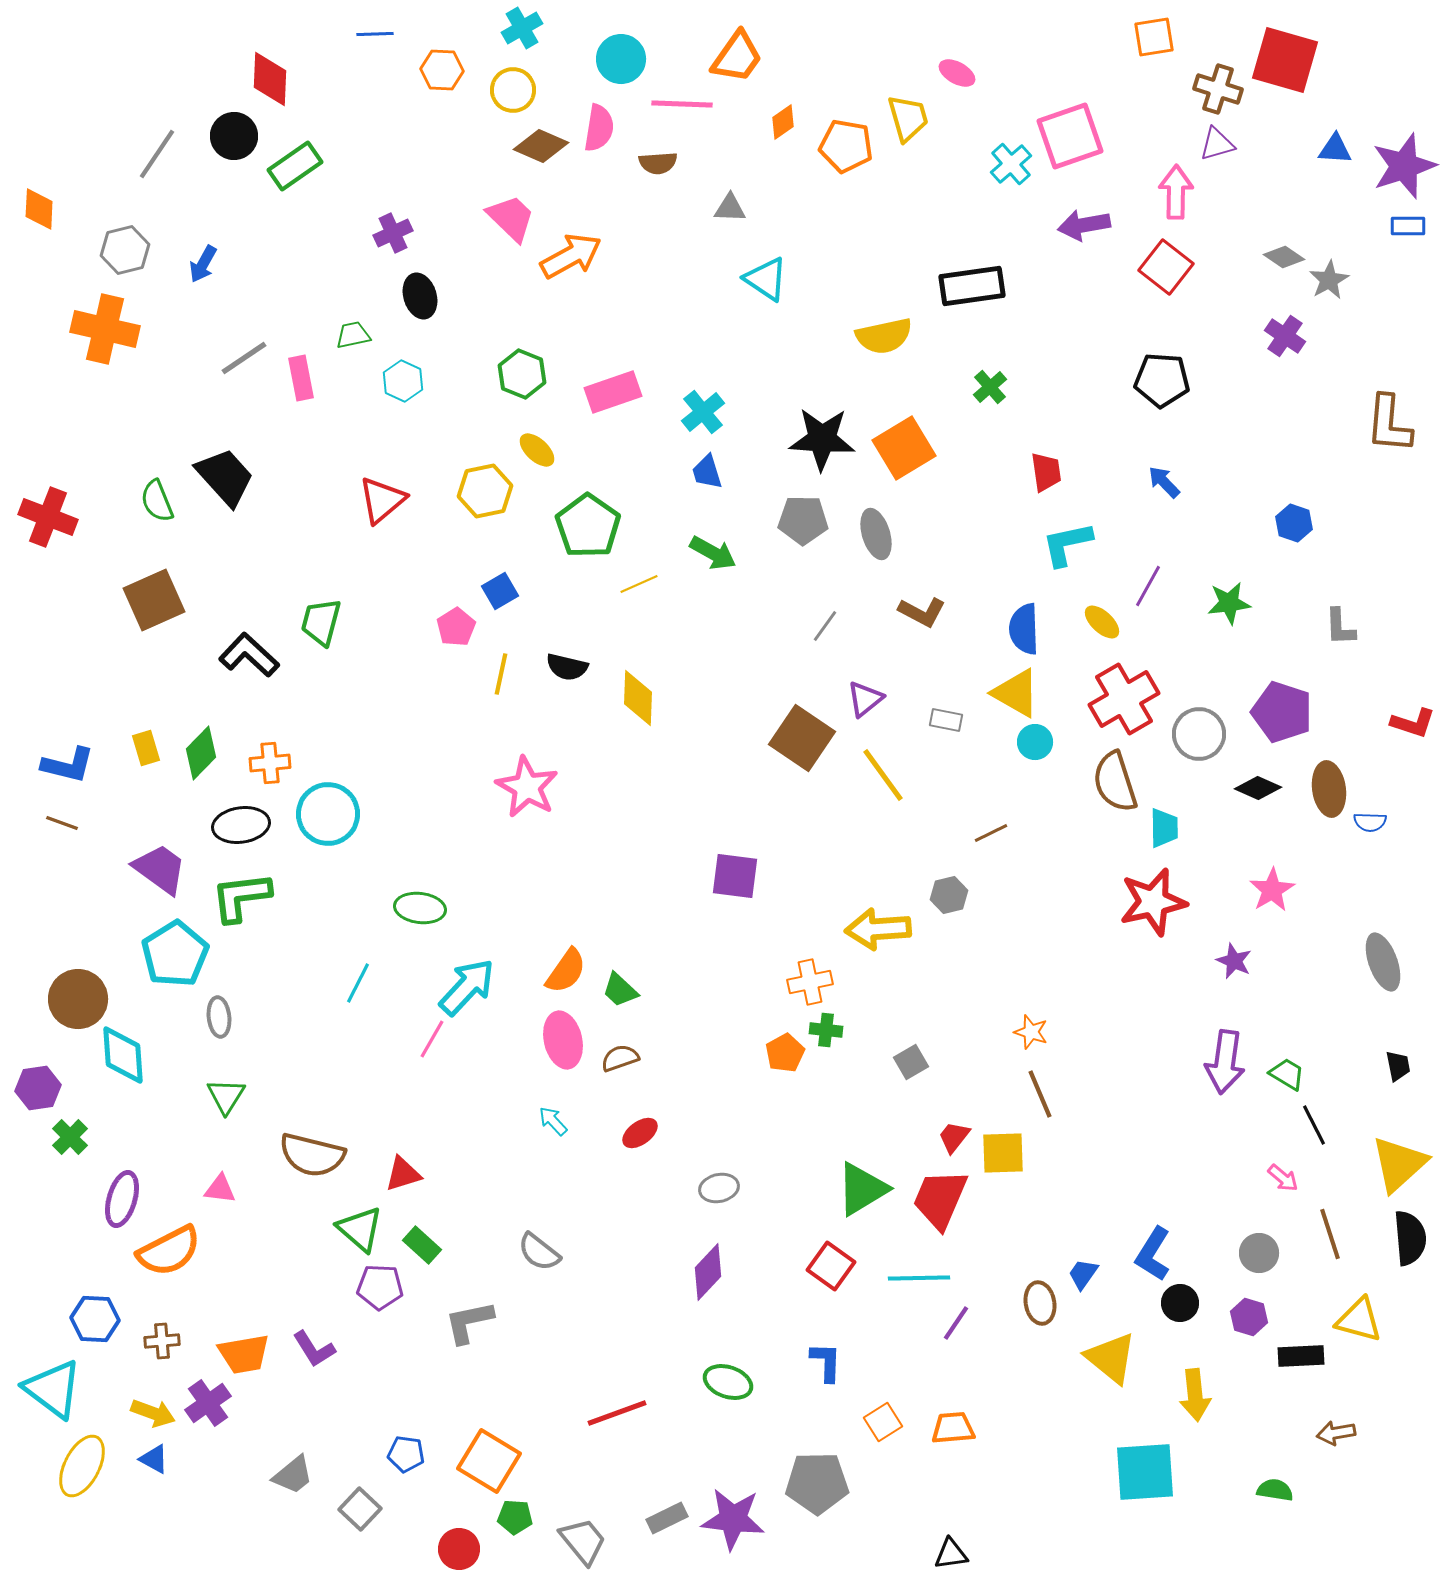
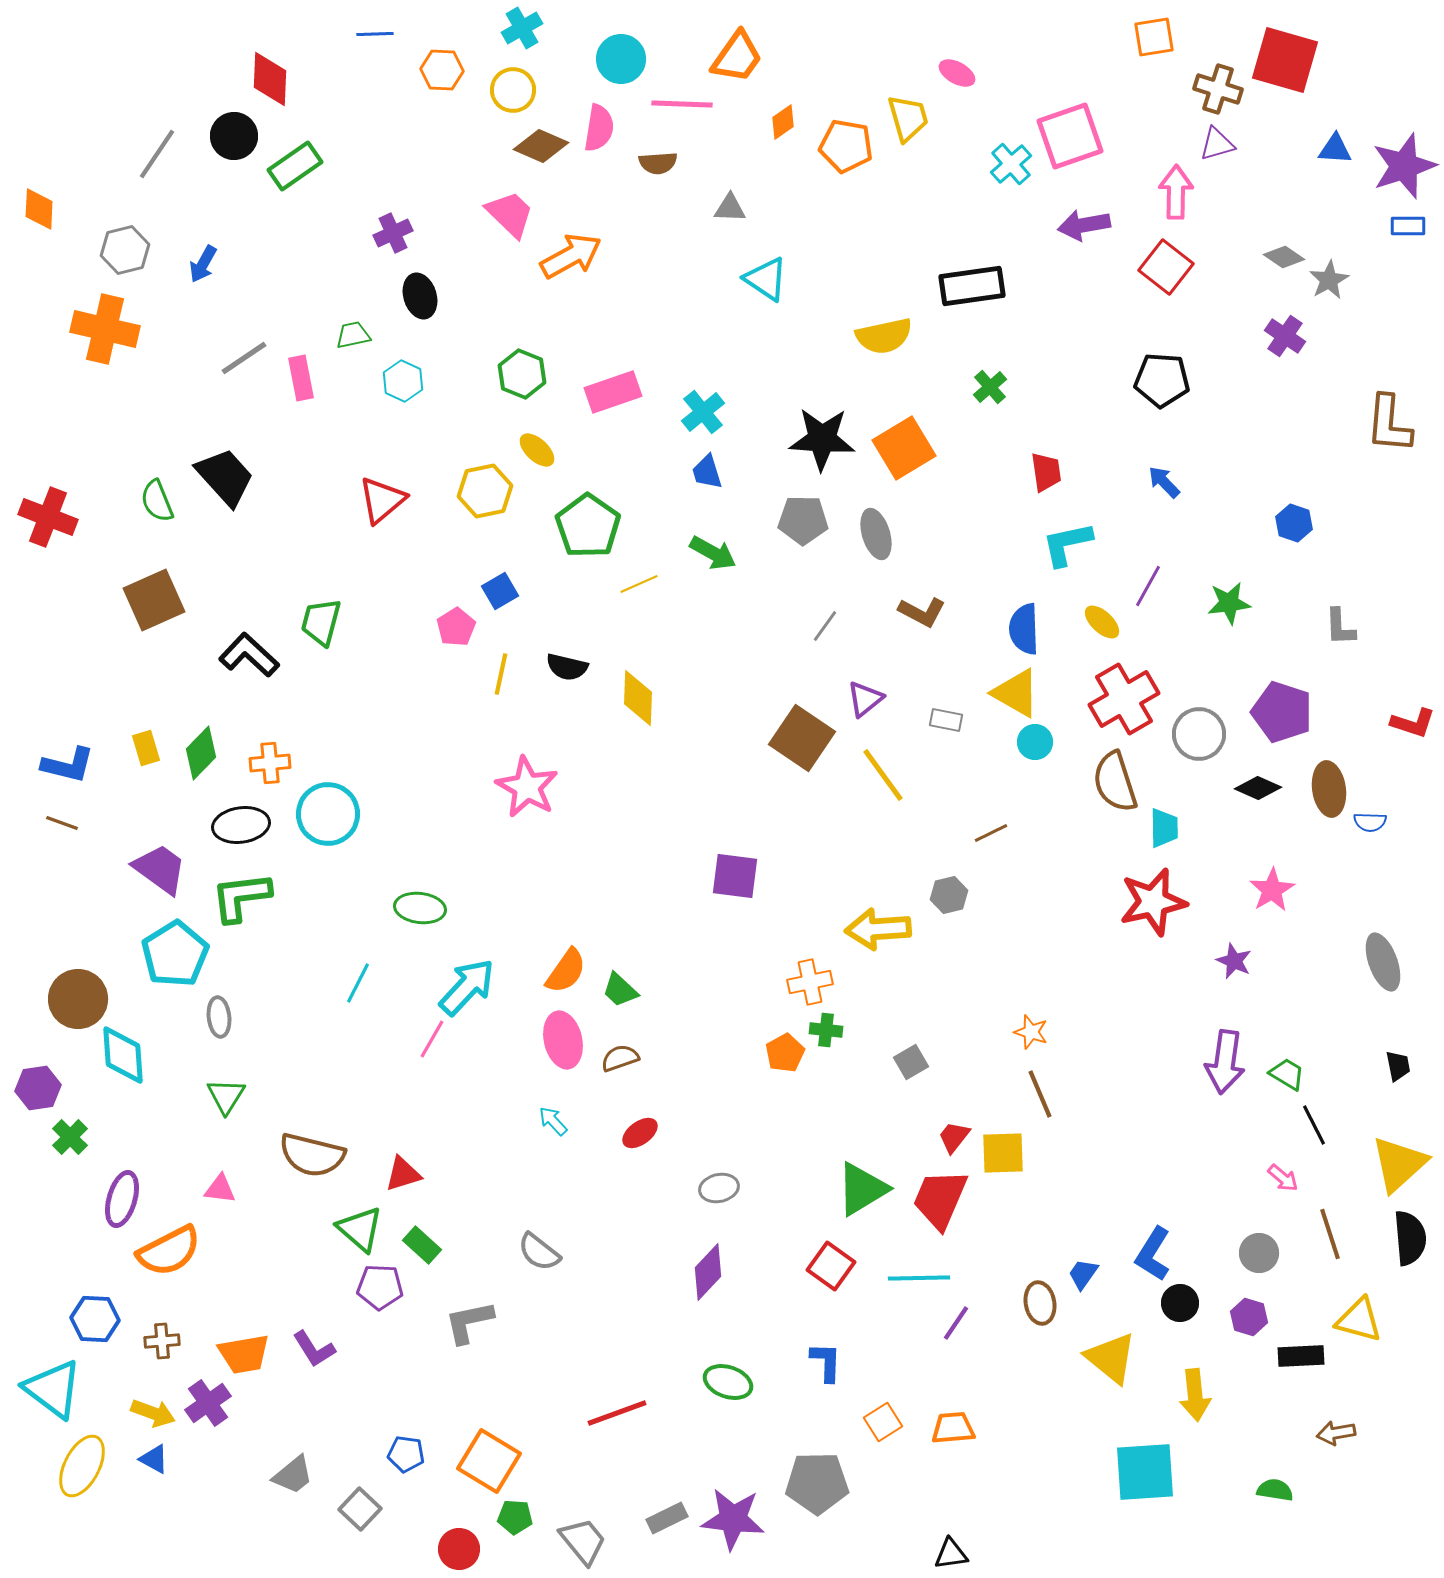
pink trapezoid at (511, 218): moved 1 px left, 4 px up
